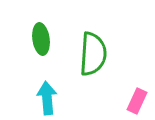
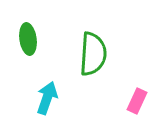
green ellipse: moved 13 px left
cyan arrow: rotated 24 degrees clockwise
